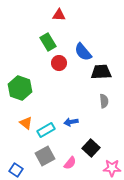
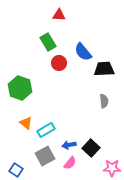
black trapezoid: moved 3 px right, 3 px up
blue arrow: moved 2 px left, 23 px down
